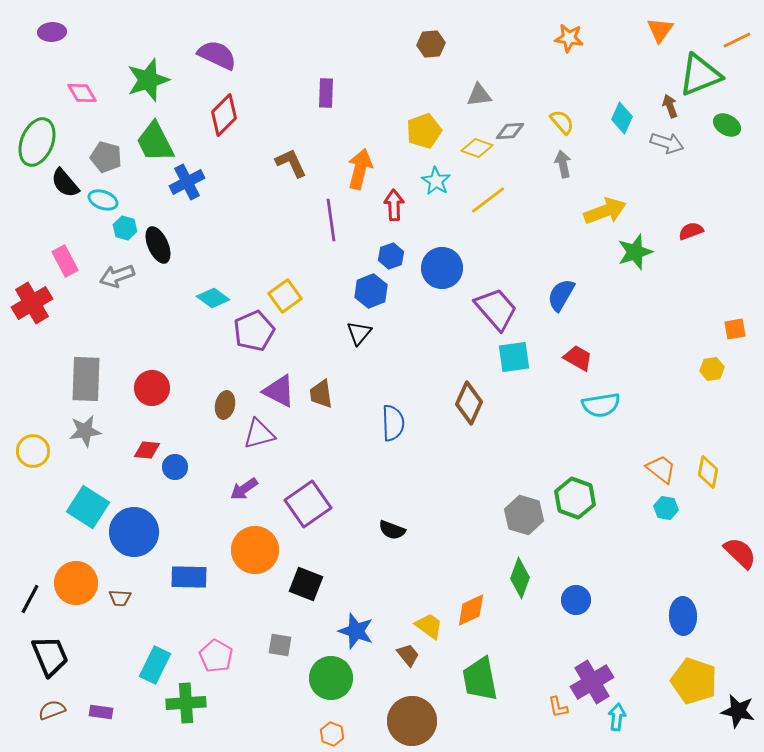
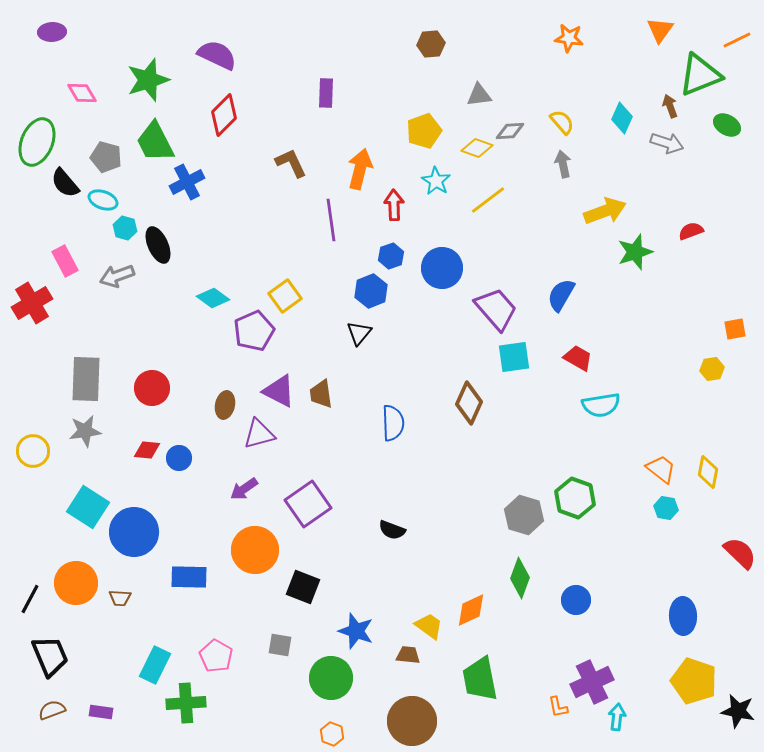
blue circle at (175, 467): moved 4 px right, 9 px up
black square at (306, 584): moved 3 px left, 3 px down
brown trapezoid at (408, 655): rotated 45 degrees counterclockwise
purple cross at (592, 682): rotated 6 degrees clockwise
